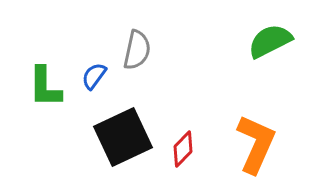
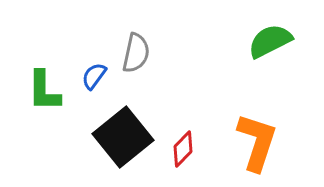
gray semicircle: moved 1 px left, 3 px down
green L-shape: moved 1 px left, 4 px down
black square: rotated 14 degrees counterclockwise
orange L-shape: moved 1 px right, 2 px up; rotated 6 degrees counterclockwise
